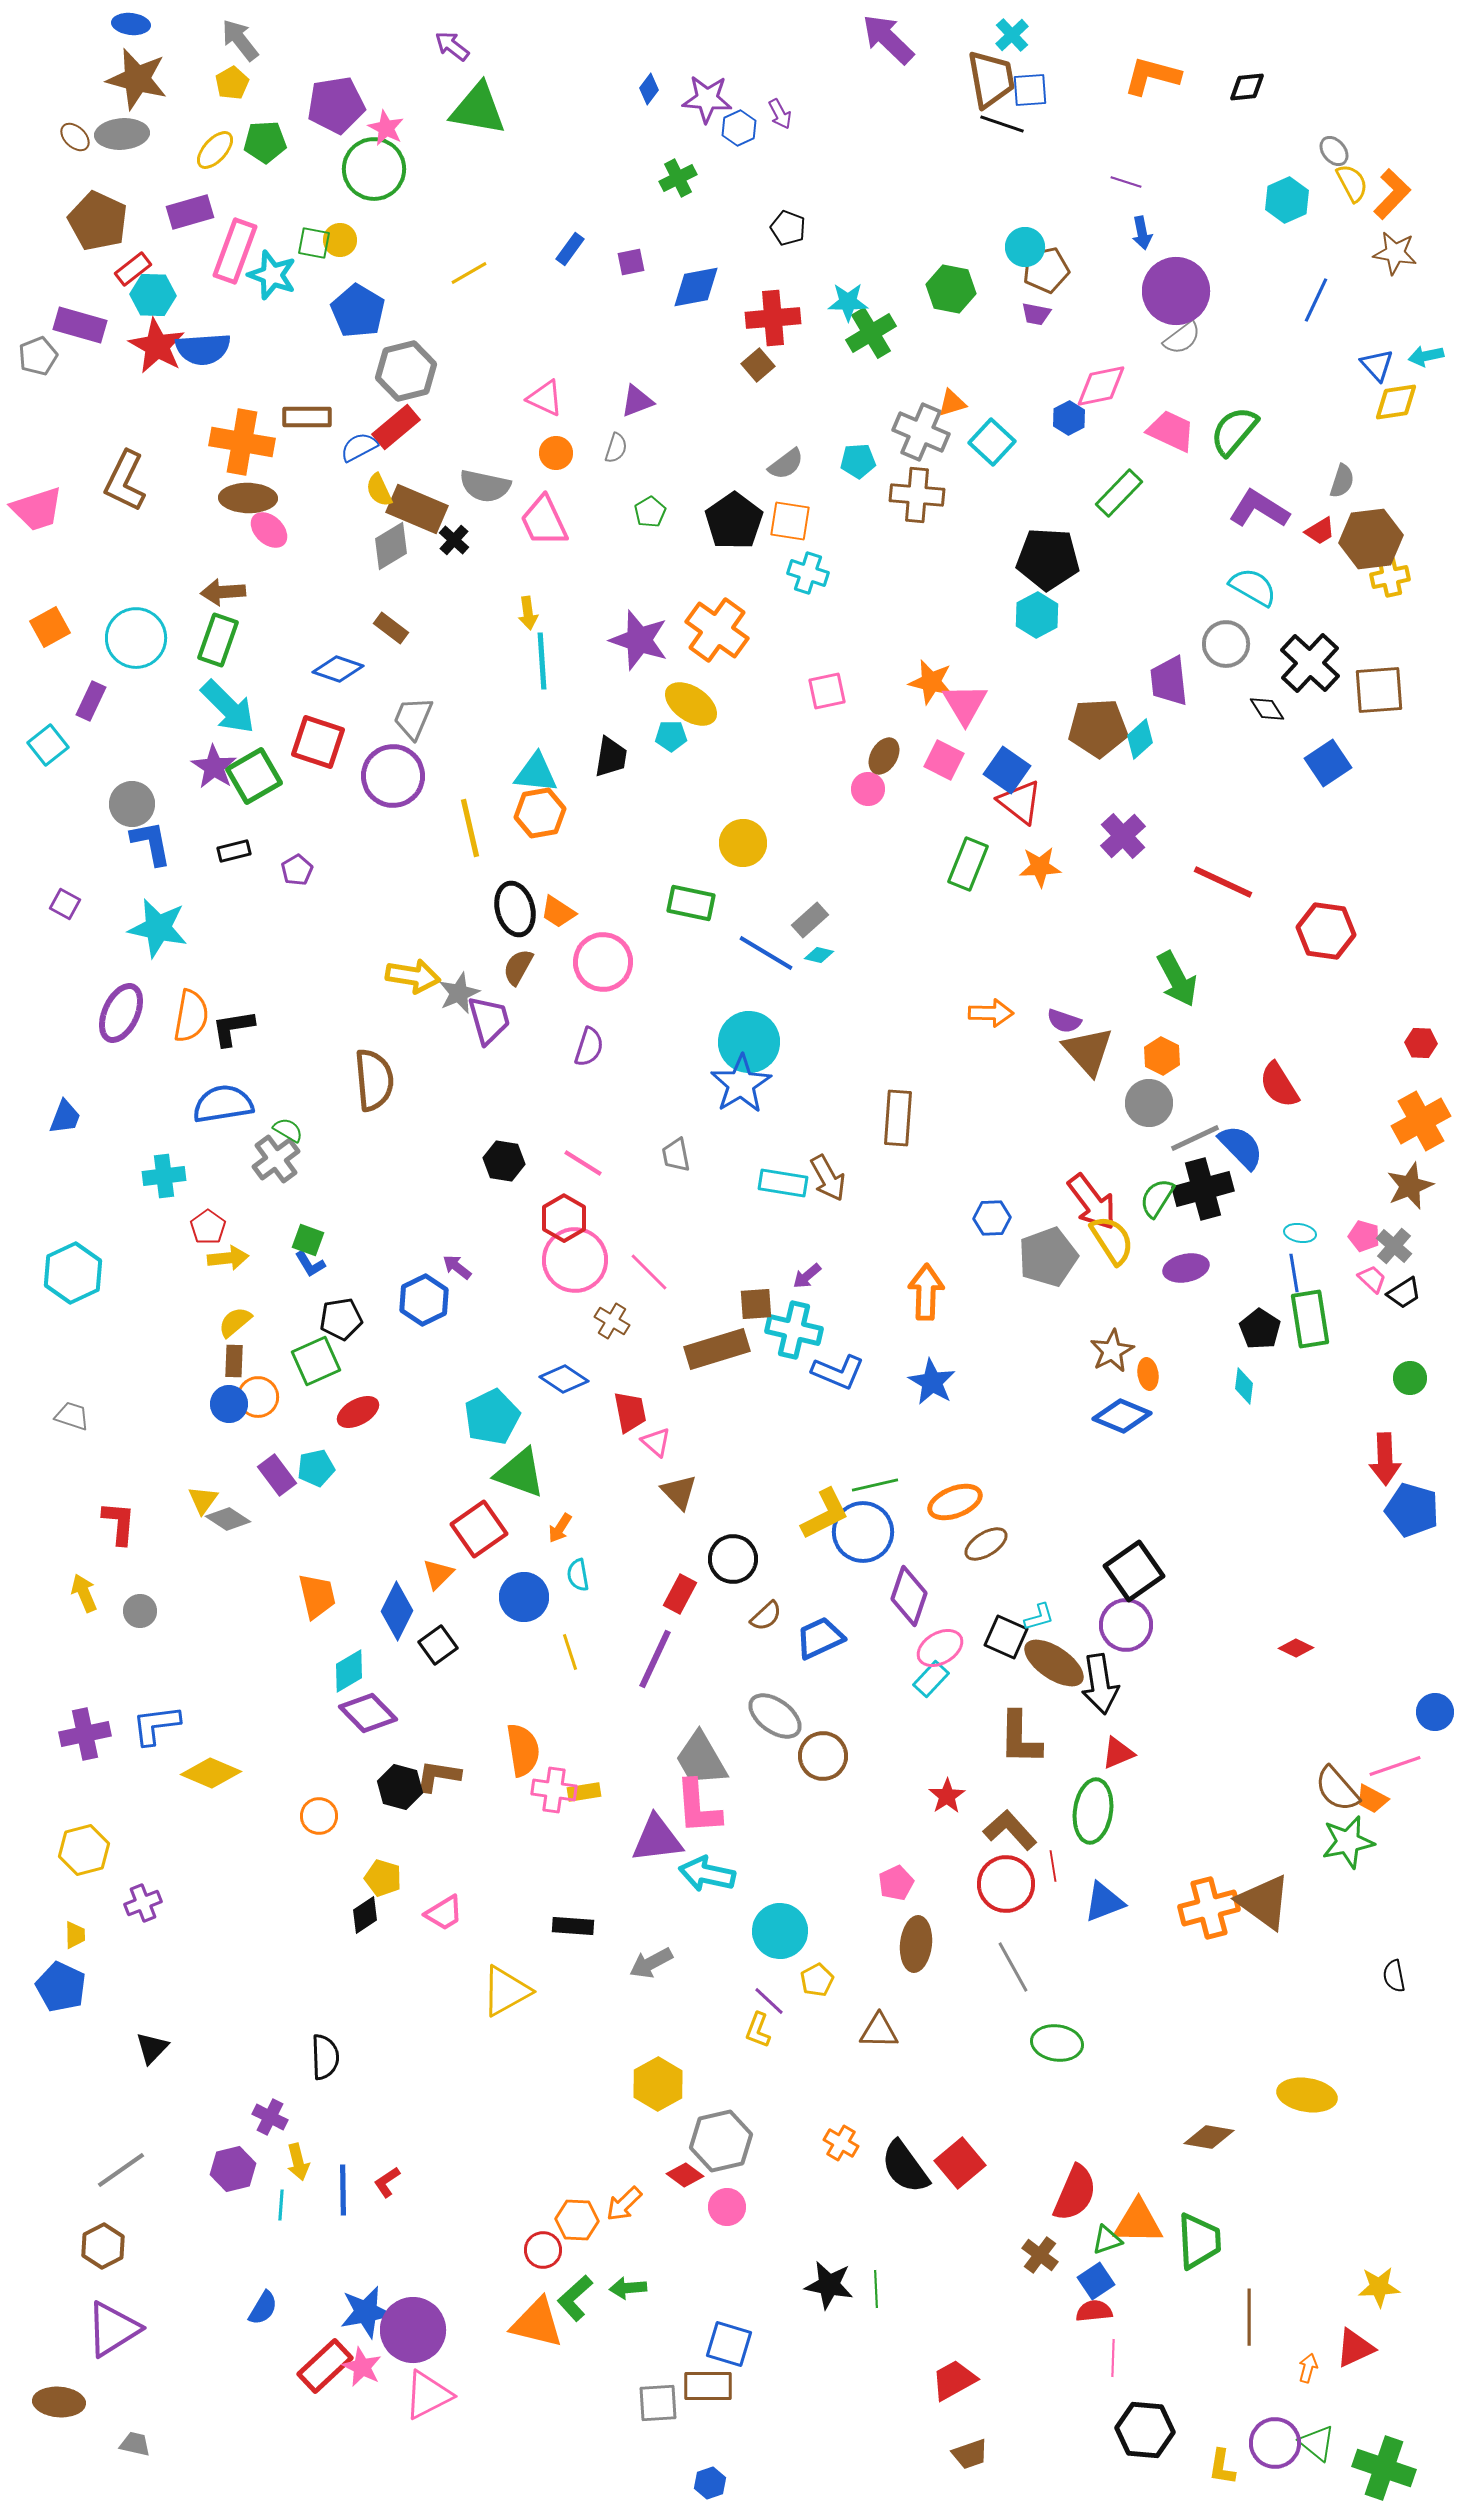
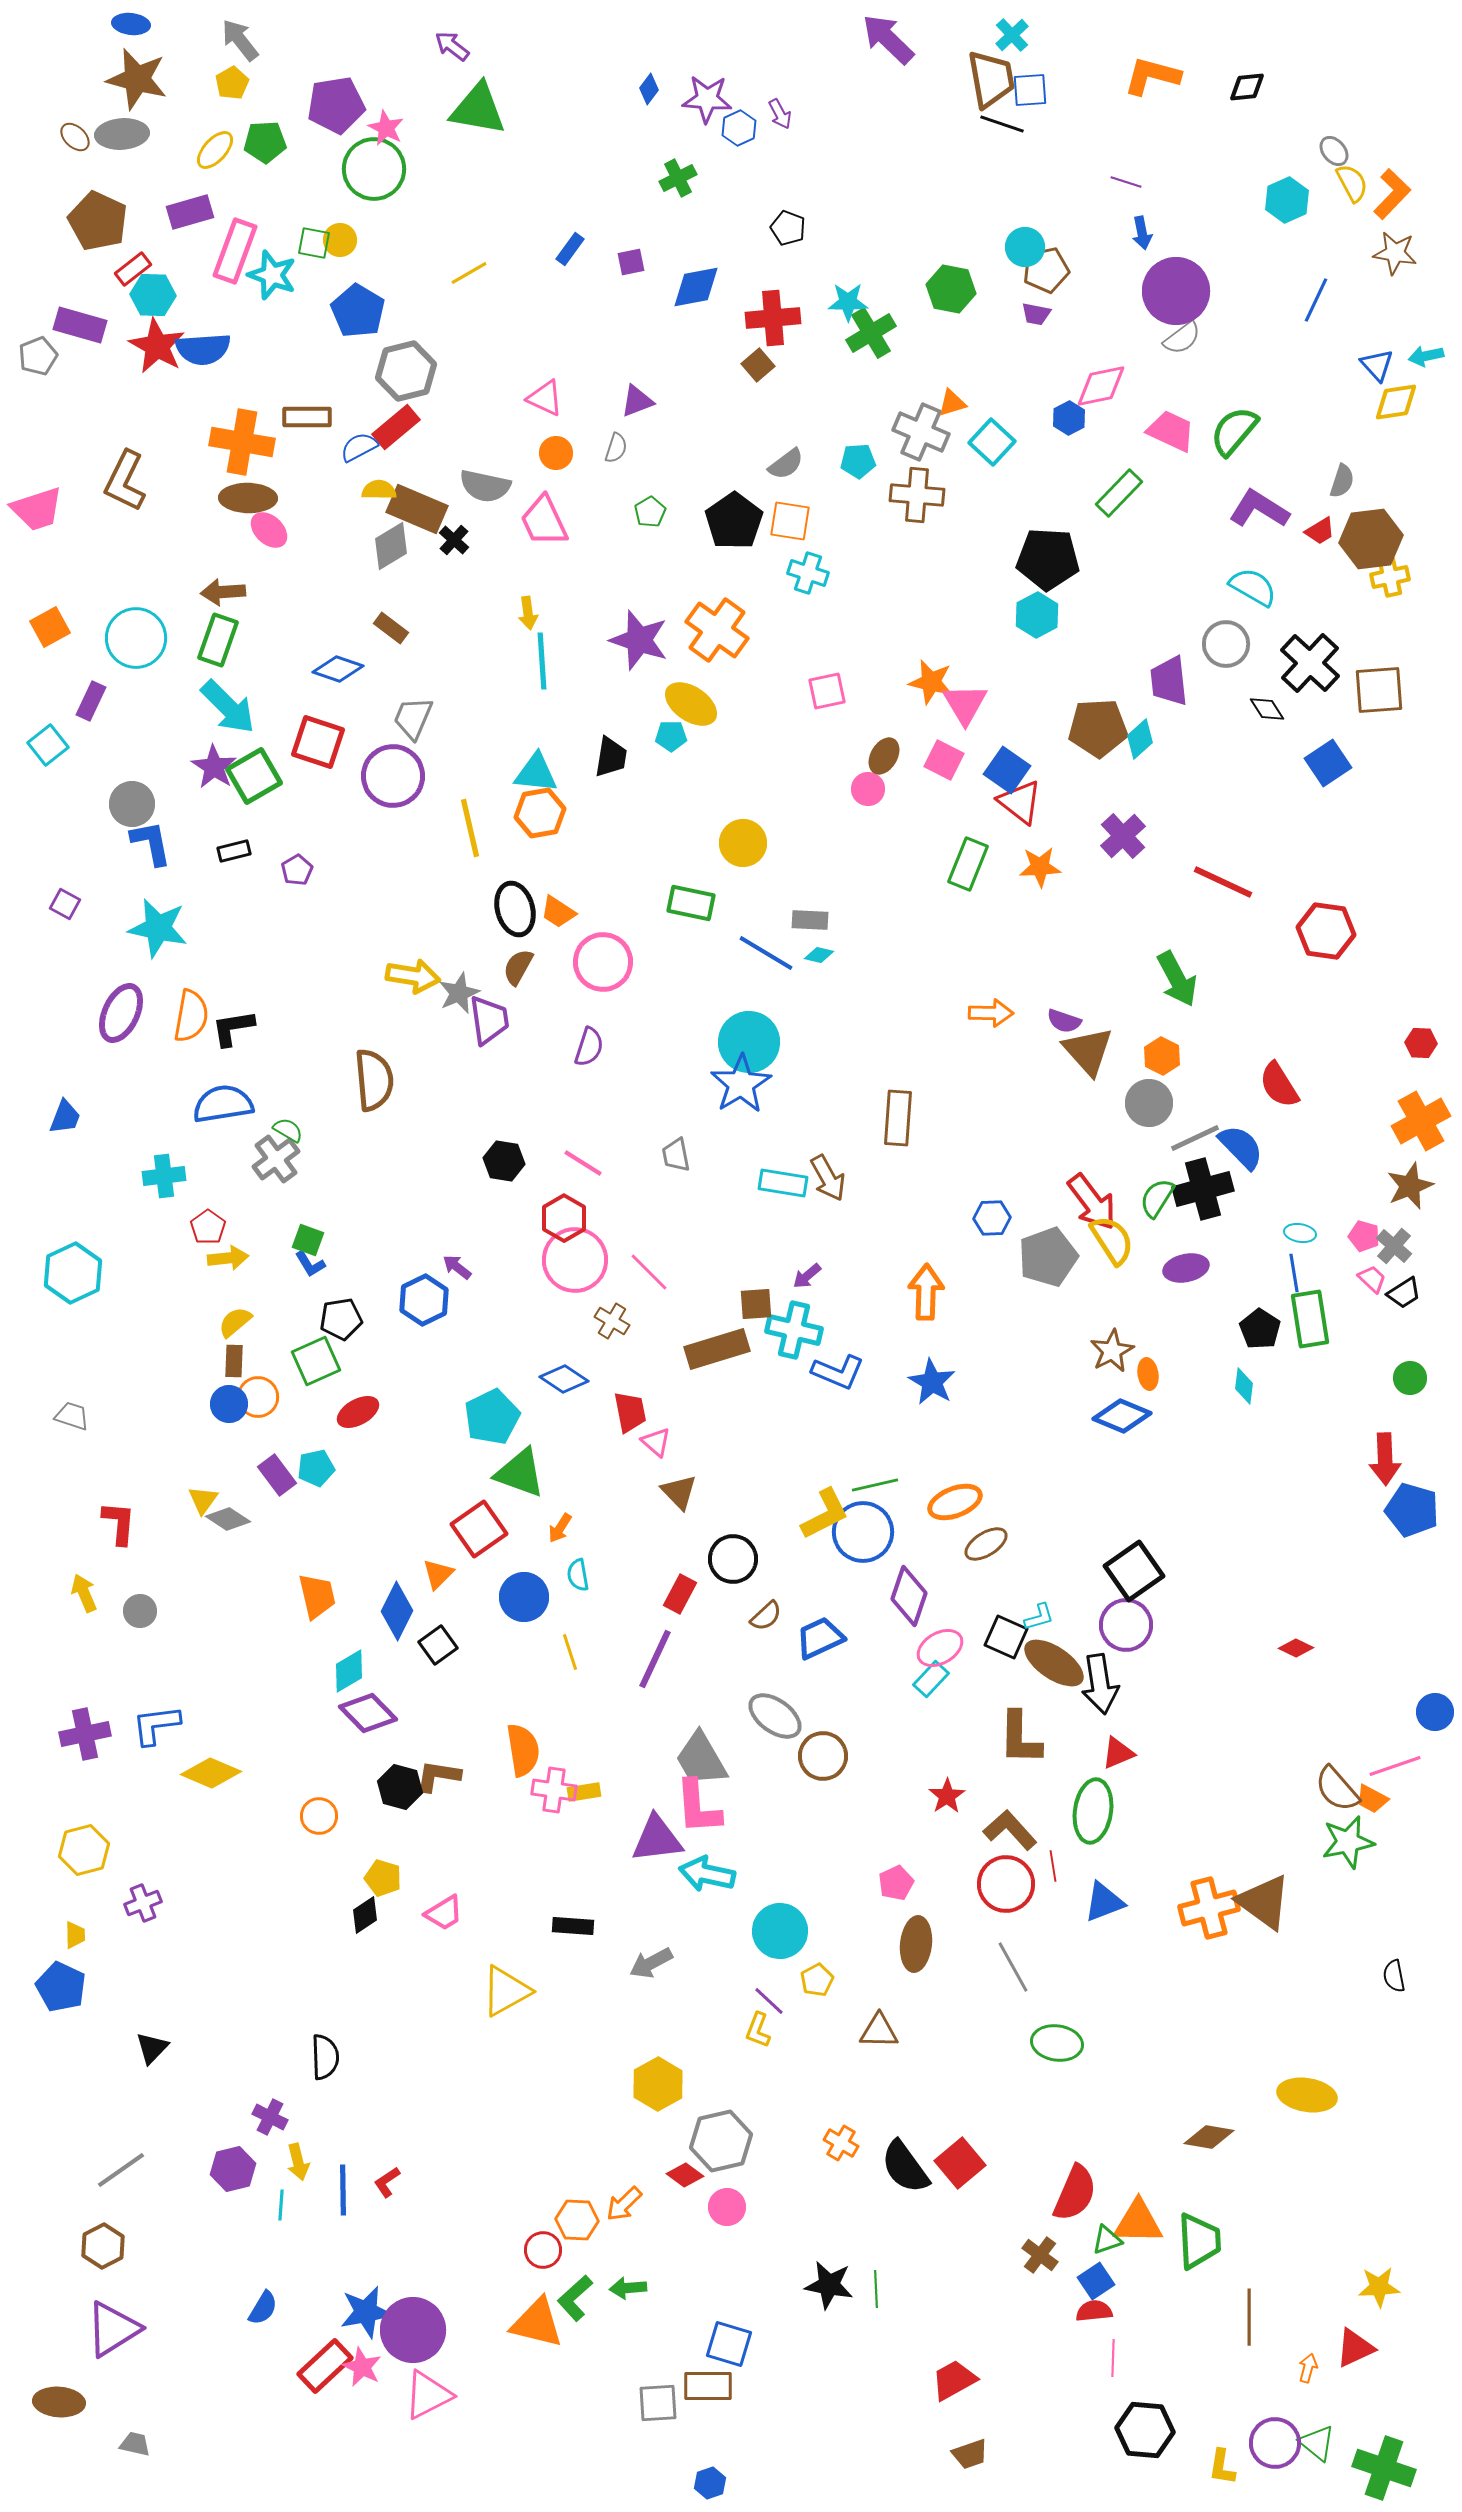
yellow semicircle at (379, 490): rotated 116 degrees clockwise
gray rectangle at (810, 920): rotated 45 degrees clockwise
purple trapezoid at (489, 1020): rotated 8 degrees clockwise
